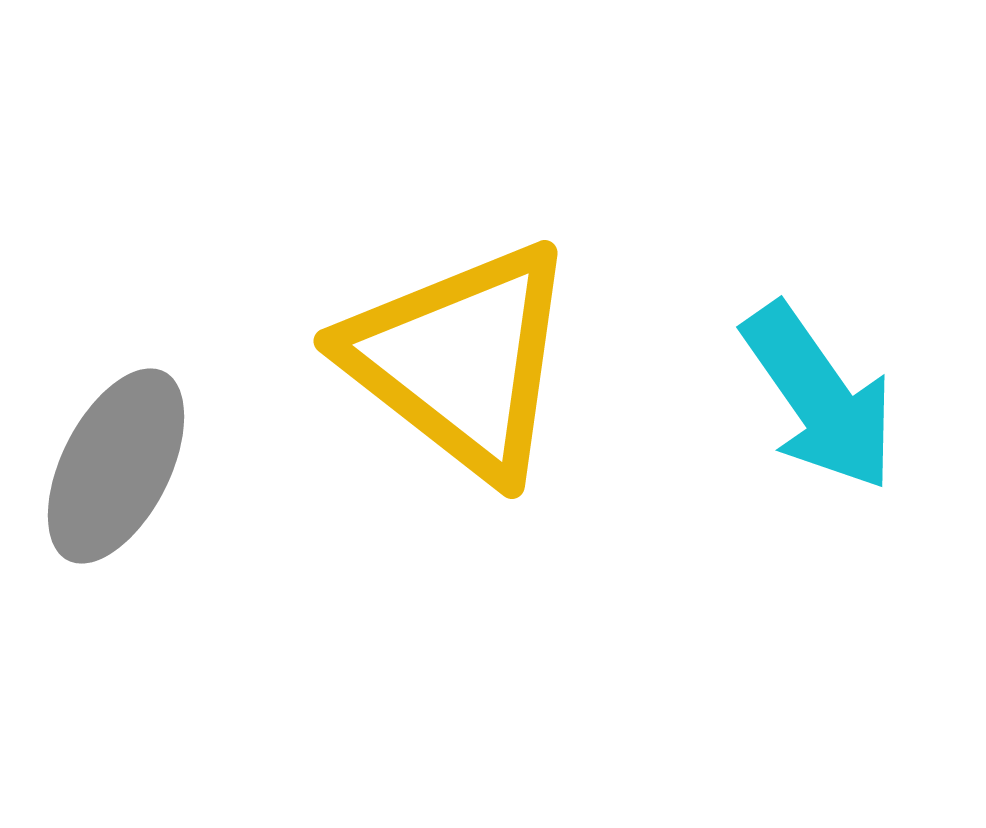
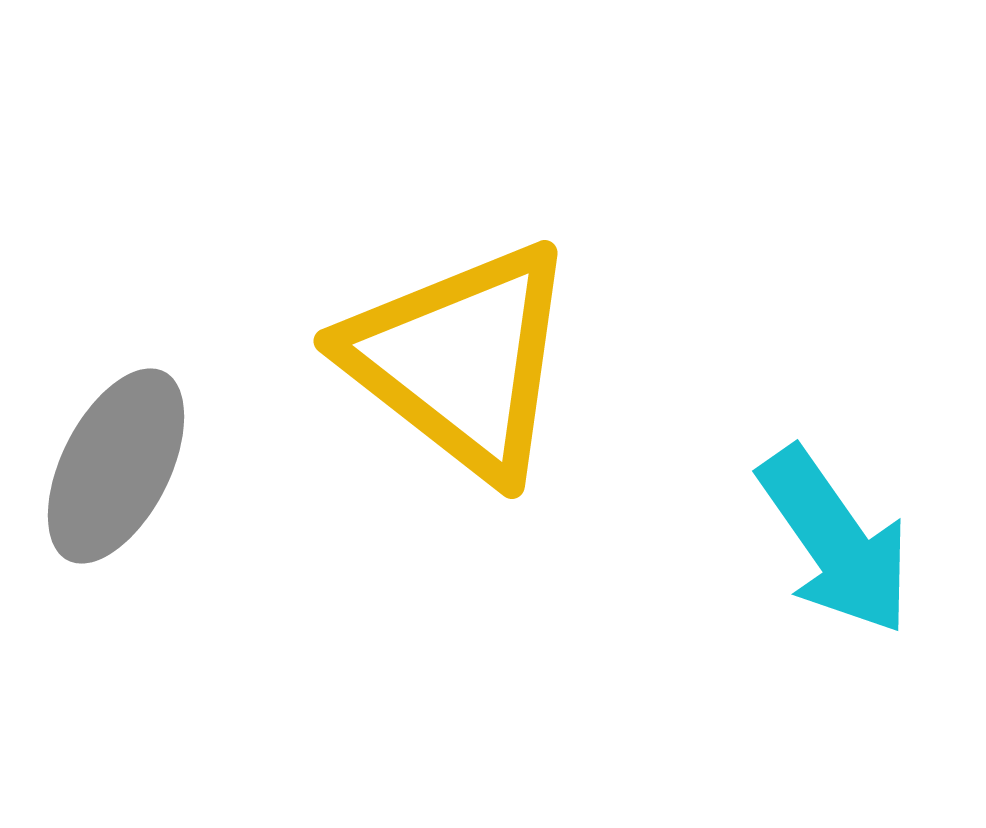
cyan arrow: moved 16 px right, 144 px down
